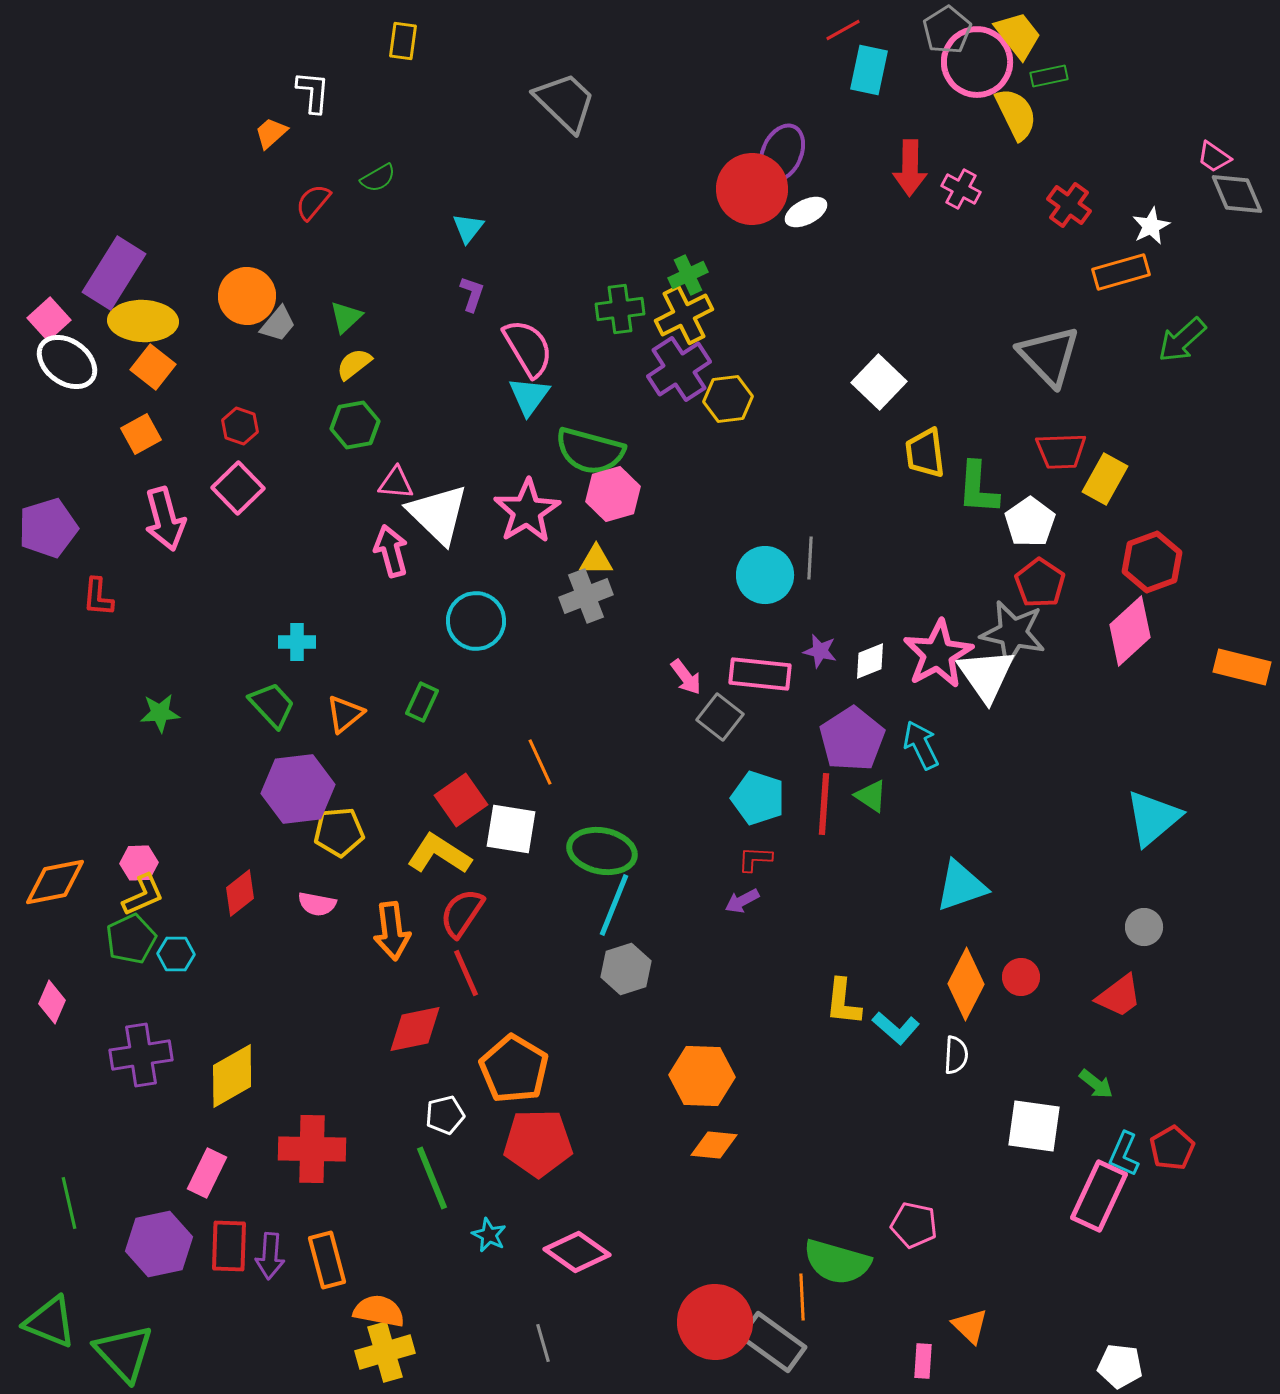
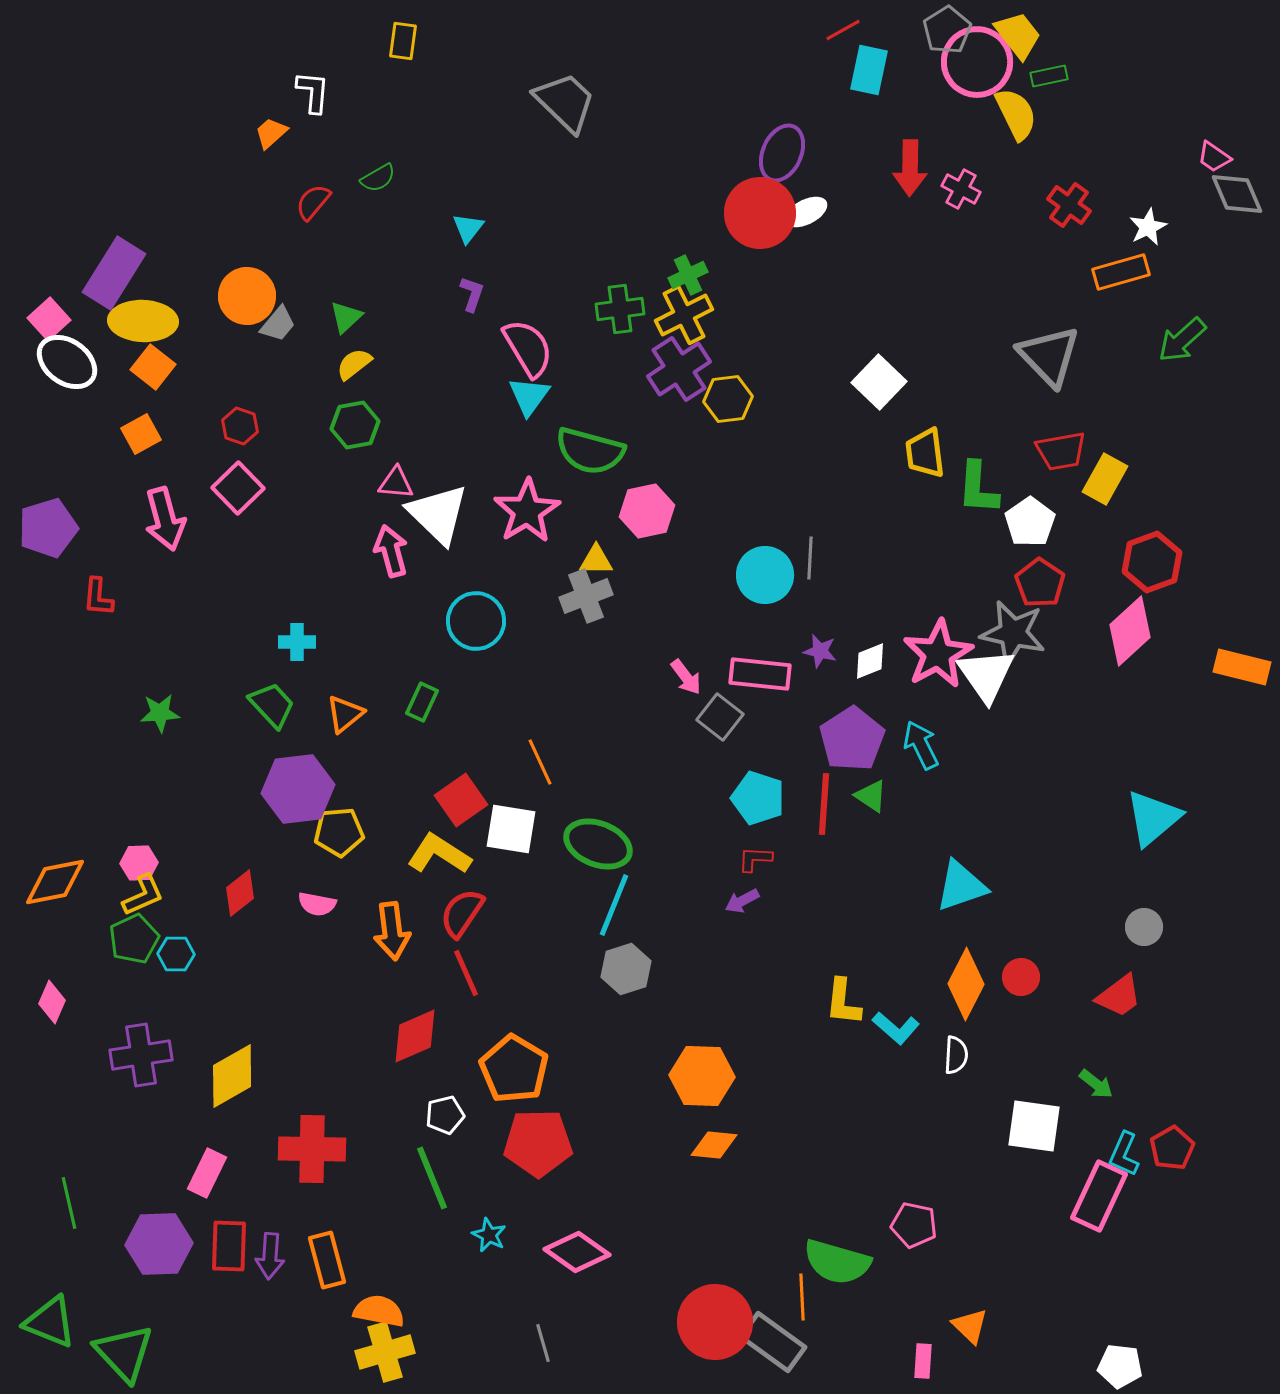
red circle at (752, 189): moved 8 px right, 24 px down
white star at (1151, 226): moved 3 px left, 1 px down
red trapezoid at (1061, 451): rotated 8 degrees counterclockwise
pink hexagon at (613, 494): moved 34 px right, 17 px down; rotated 4 degrees clockwise
green ellipse at (602, 851): moved 4 px left, 7 px up; rotated 10 degrees clockwise
green pentagon at (131, 939): moved 3 px right
red diamond at (415, 1029): moved 7 px down; rotated 12 degrees counterclockwise
purple hexagon at (159, 1244): rotated 10 degrees clockwise
